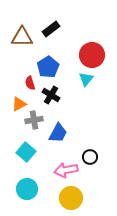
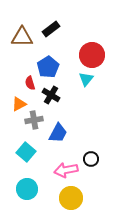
black circle: moved 1 px right, 2 px down
